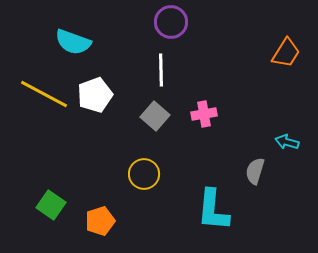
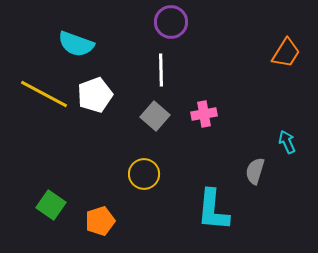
cyan semicircle: moved 3 px right, 2 px down
cyan arrow: rotated 50 degrees clockwise
